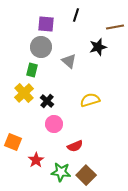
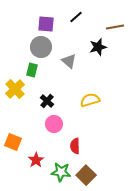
black line: moved 2 px down; rotated 32 degrees clockwise
yellow cross: moved 9 px left, 4 px up
red semicircle: rotated 112 degrees clockwise
